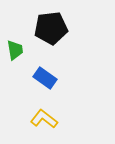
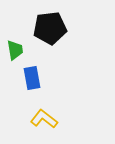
black pentagon: moved 1 px left
blue rectangle: moved 13 px left; rotated 45 degrees clockwise
